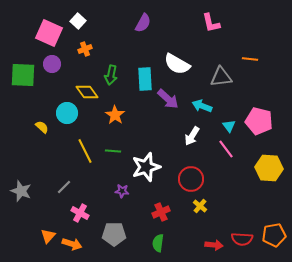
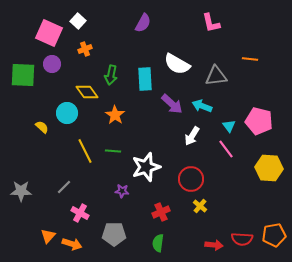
gray triangle: moved 5 px left, 1 px up
purple arrow: moved 4 px right, 5 px down
gray star: rotated 20 degrees counterclockwise
